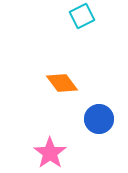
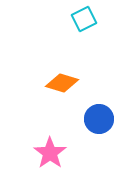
cyan square: moved 2 px right, 3 px down
orange diamond: rotated 36 degrees counterclockwise
